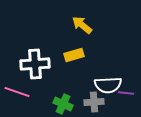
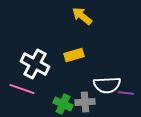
yellow arrow: moved 9 px up
white cross: rotated 32 degrees clockwise
white semicircle: moved 1 px left
pink line: moved 5 px right, 3 px up
gray cross: moved 9 px left
